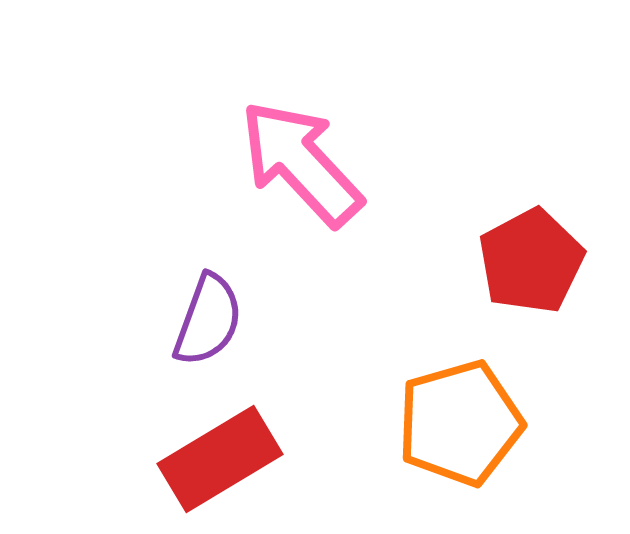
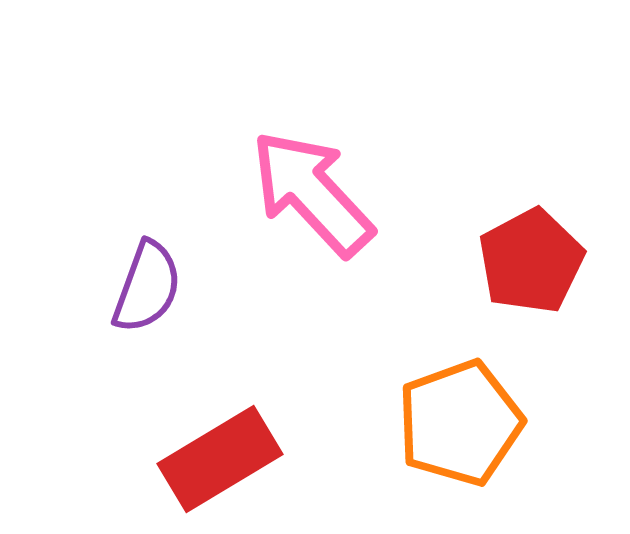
pink arrow: moved 11 px right, 30 px down
purple semicircle: moved 61 px left, 33 px up
orange pentagon: rotated 4 degrees counterclockwise
